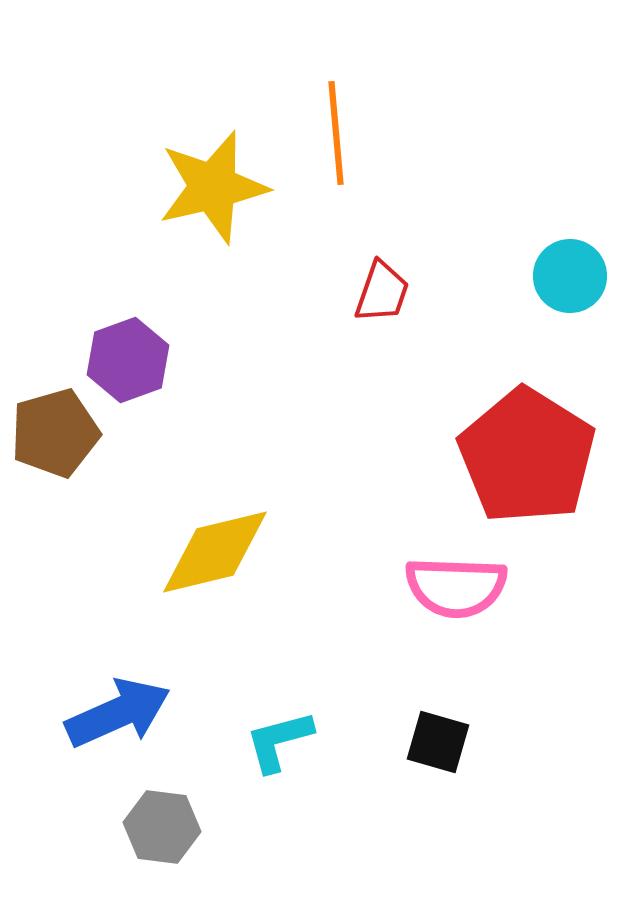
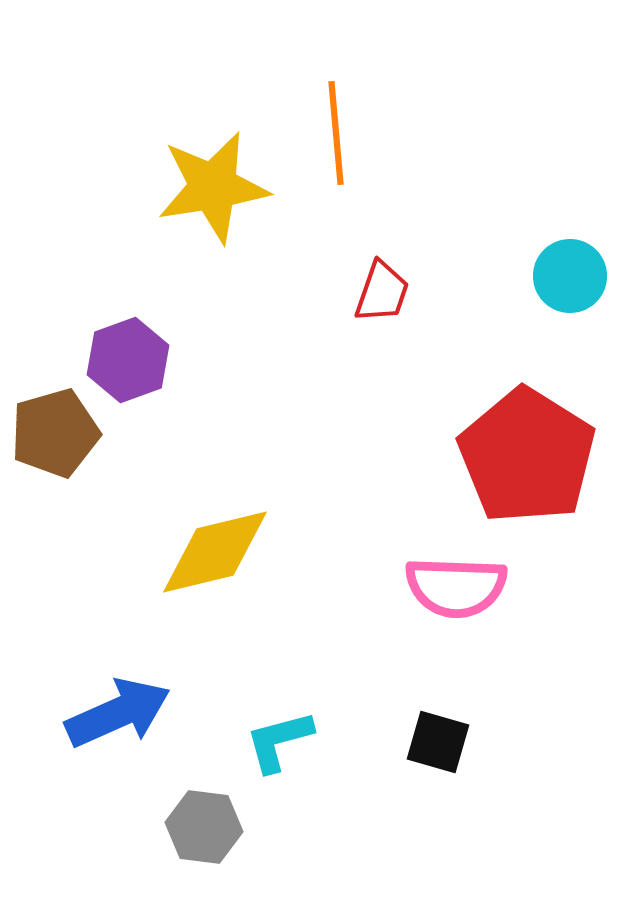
yellow star: rotated 4 degrees clockwise
gray hexagon: moved 42 px right
